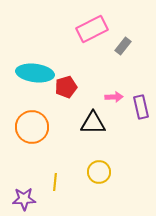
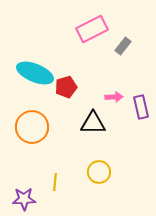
cyan ellipse: rotated 15 degrees clockwise
